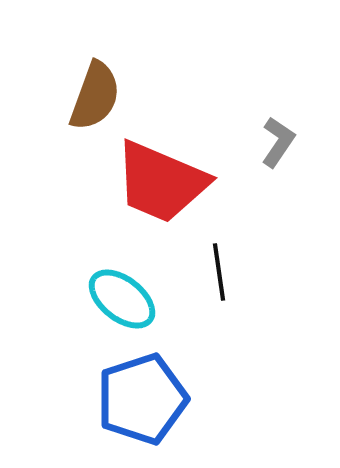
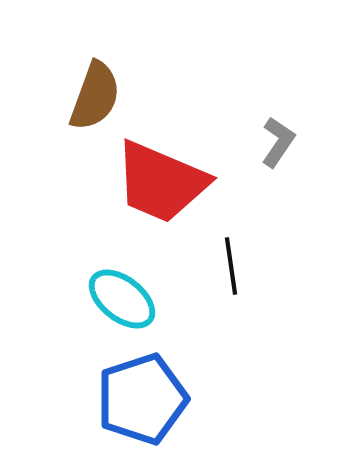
black line: moved 12 px right, 6 px up
